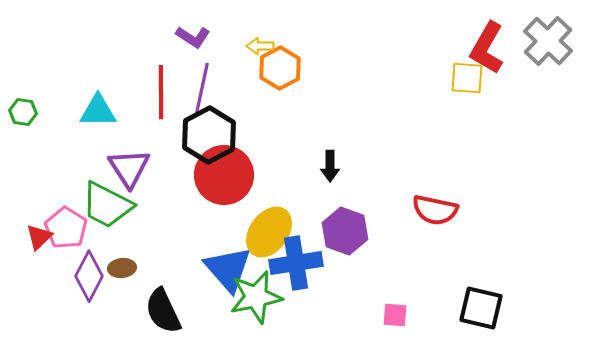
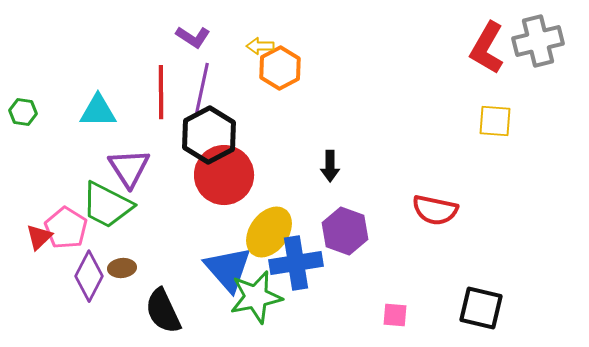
gray cross: moved 10 px left; rotated 33 degrees clockwise
yellow square: moved 28 px right, 43 px down
